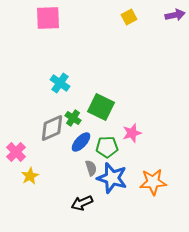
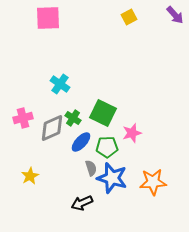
purple arrow: rotated 60 degrees clockwise
cyan cross: moved 1 px down
green square: moved 2 px right, 6 px down
pink cross: moved 7 px right, 34 px up; rotated 30 degrees clockwise
